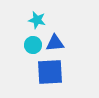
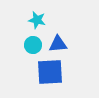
blue triangle: moved 3 px right, 1 px down
